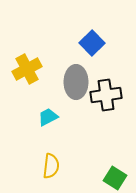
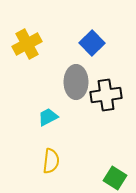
yellow cross: moved 25 px up
yellow semicircle: moved 5 px up
